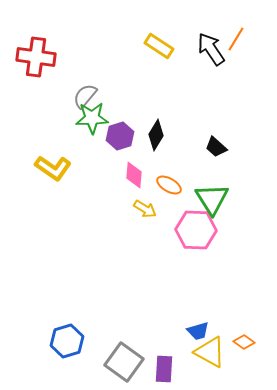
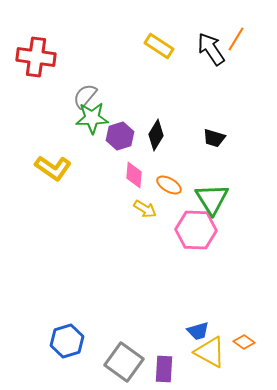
black trapezoid: moved 2 px left, 9 px up; rotated 25 degrees counterclockwise
